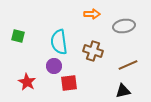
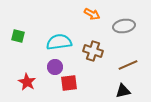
orange arrow: rotated 28 degrees clockwise
cyan semicircle: rotated 90 degrees clockwise
purple circle: moved 1 px right, 1 px down
